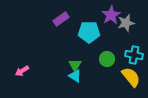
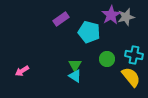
gray star: moved 6 px up
cyan pentagon: rotated 15 degrees clockwise
